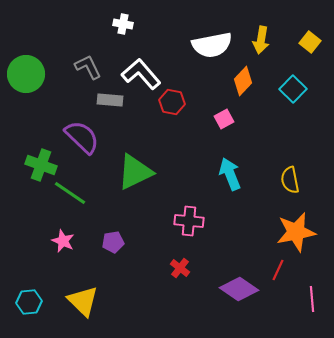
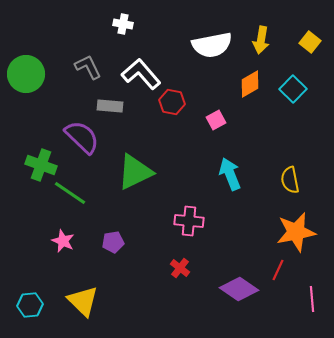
orange diamond: moved 7 px right, 3 px down; rotated 16 degrees clockwise
gray rectangle: moved 6 px down
pink square: moved 8 px left, 1 px down
cyan hexagon: moved 1 px right, 3 px down
